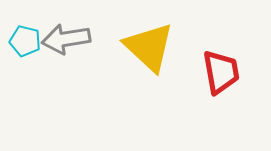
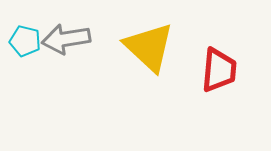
red trapezoid: moved 2 px left, 2 px up; rotated 15 degrees clockwise
